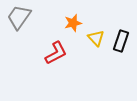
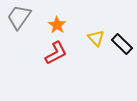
orange star: moved 16 px left, 2 px down; rotated 24 degrees counterclockwise
black rectangle: moved 1 px right, 3 px down; rotated 65 degrees counterclockwise
